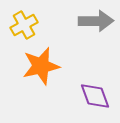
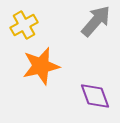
gray arrow: rotated 48 degrees counterclockwise
